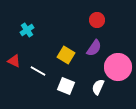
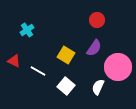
white square: rotated 18 degrees clockwise
